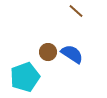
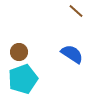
brown circle: moved 29 px left
cyan pentagon: moved 2 px left, 2 px down
